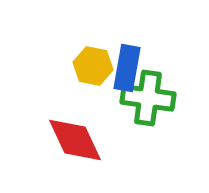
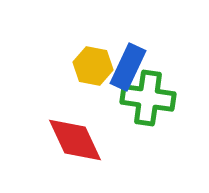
blue rectangle: moved 1 px right, 1 px up; rotated 15 degrees clockwise
